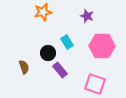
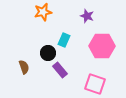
cyan rectangle: moved 3 px left, 2 px up; rotated 56 degrees clockwise
